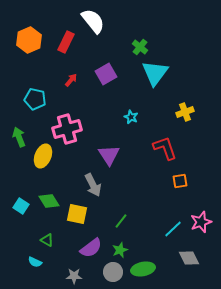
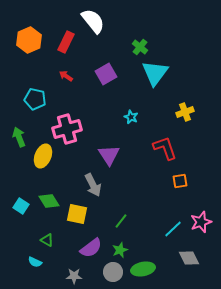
red arrow: moved 5 px left, 4 px up; rotated 96 degrees counterclockwise
